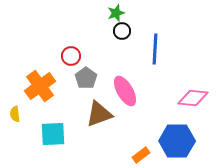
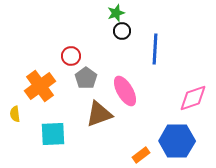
pink diamond: rotated 24 degrees counterclockwise
